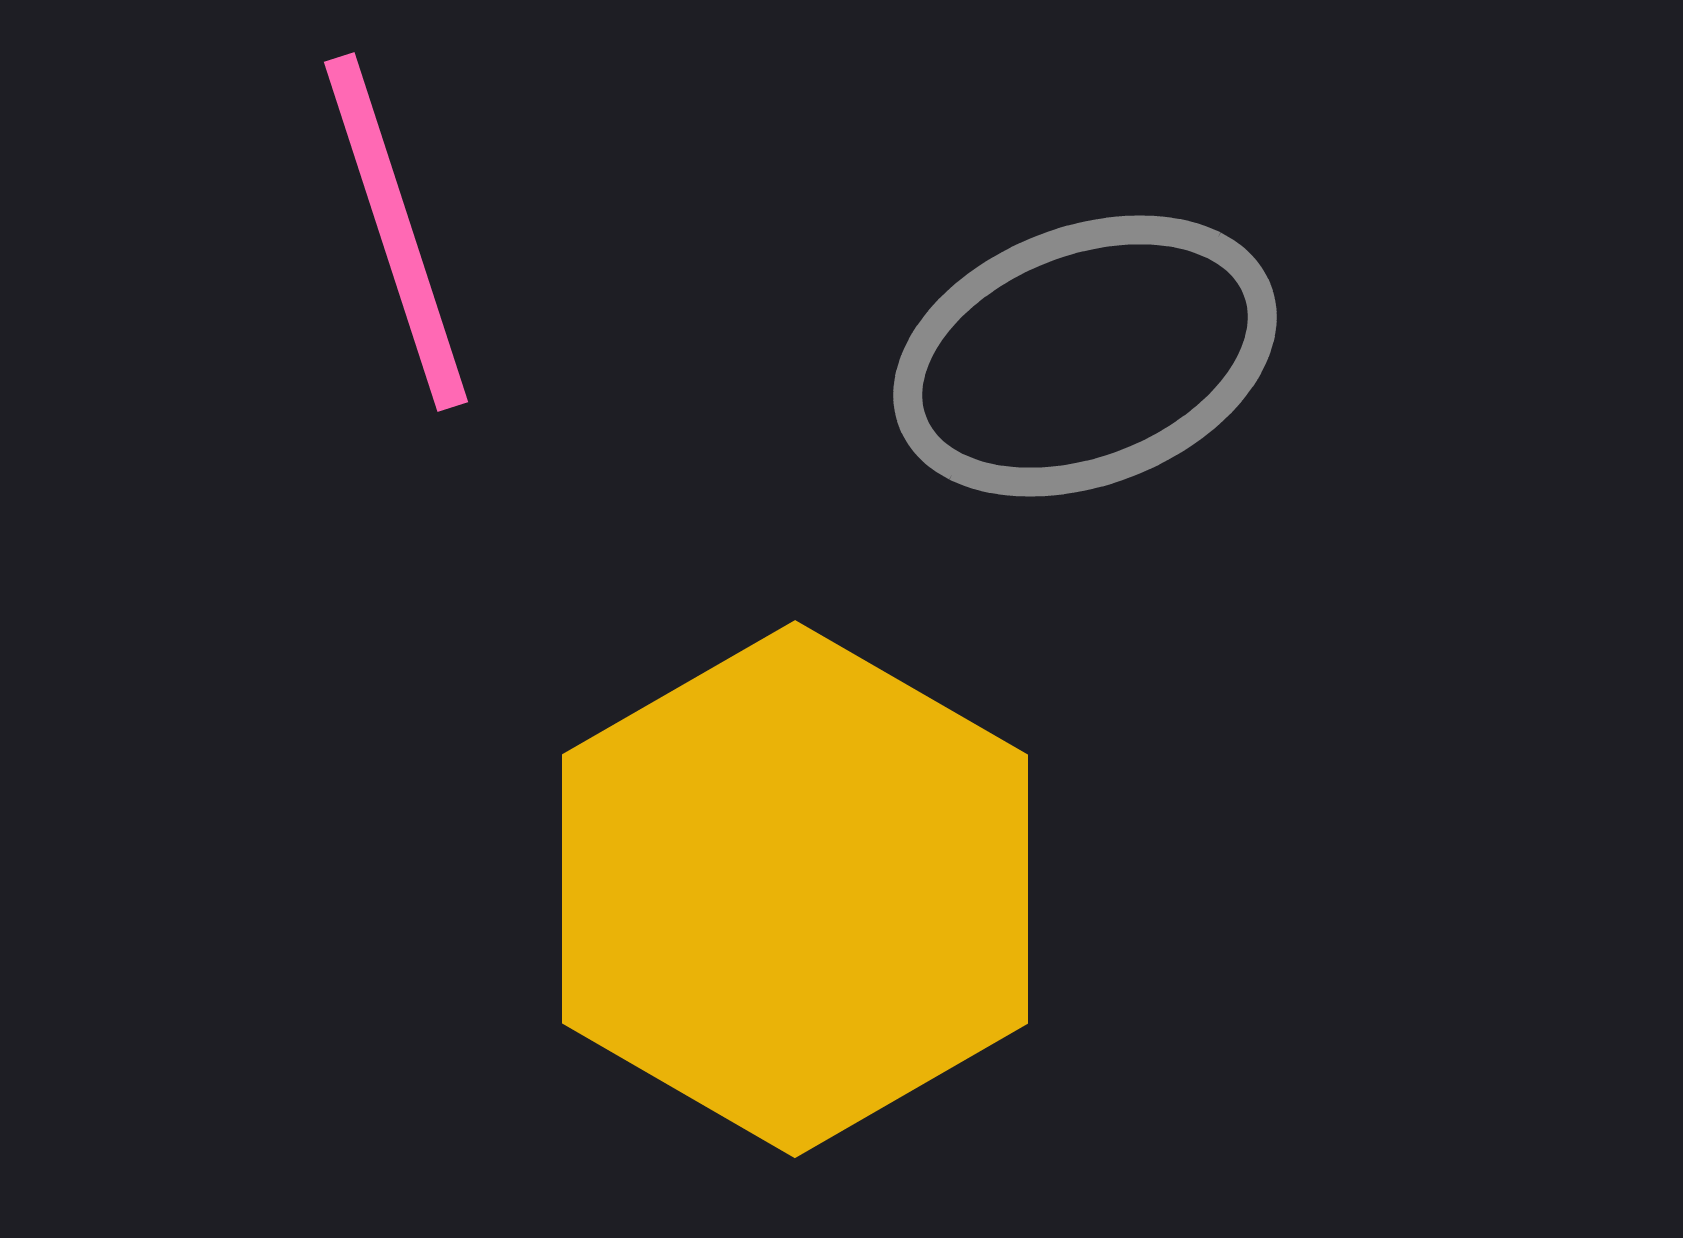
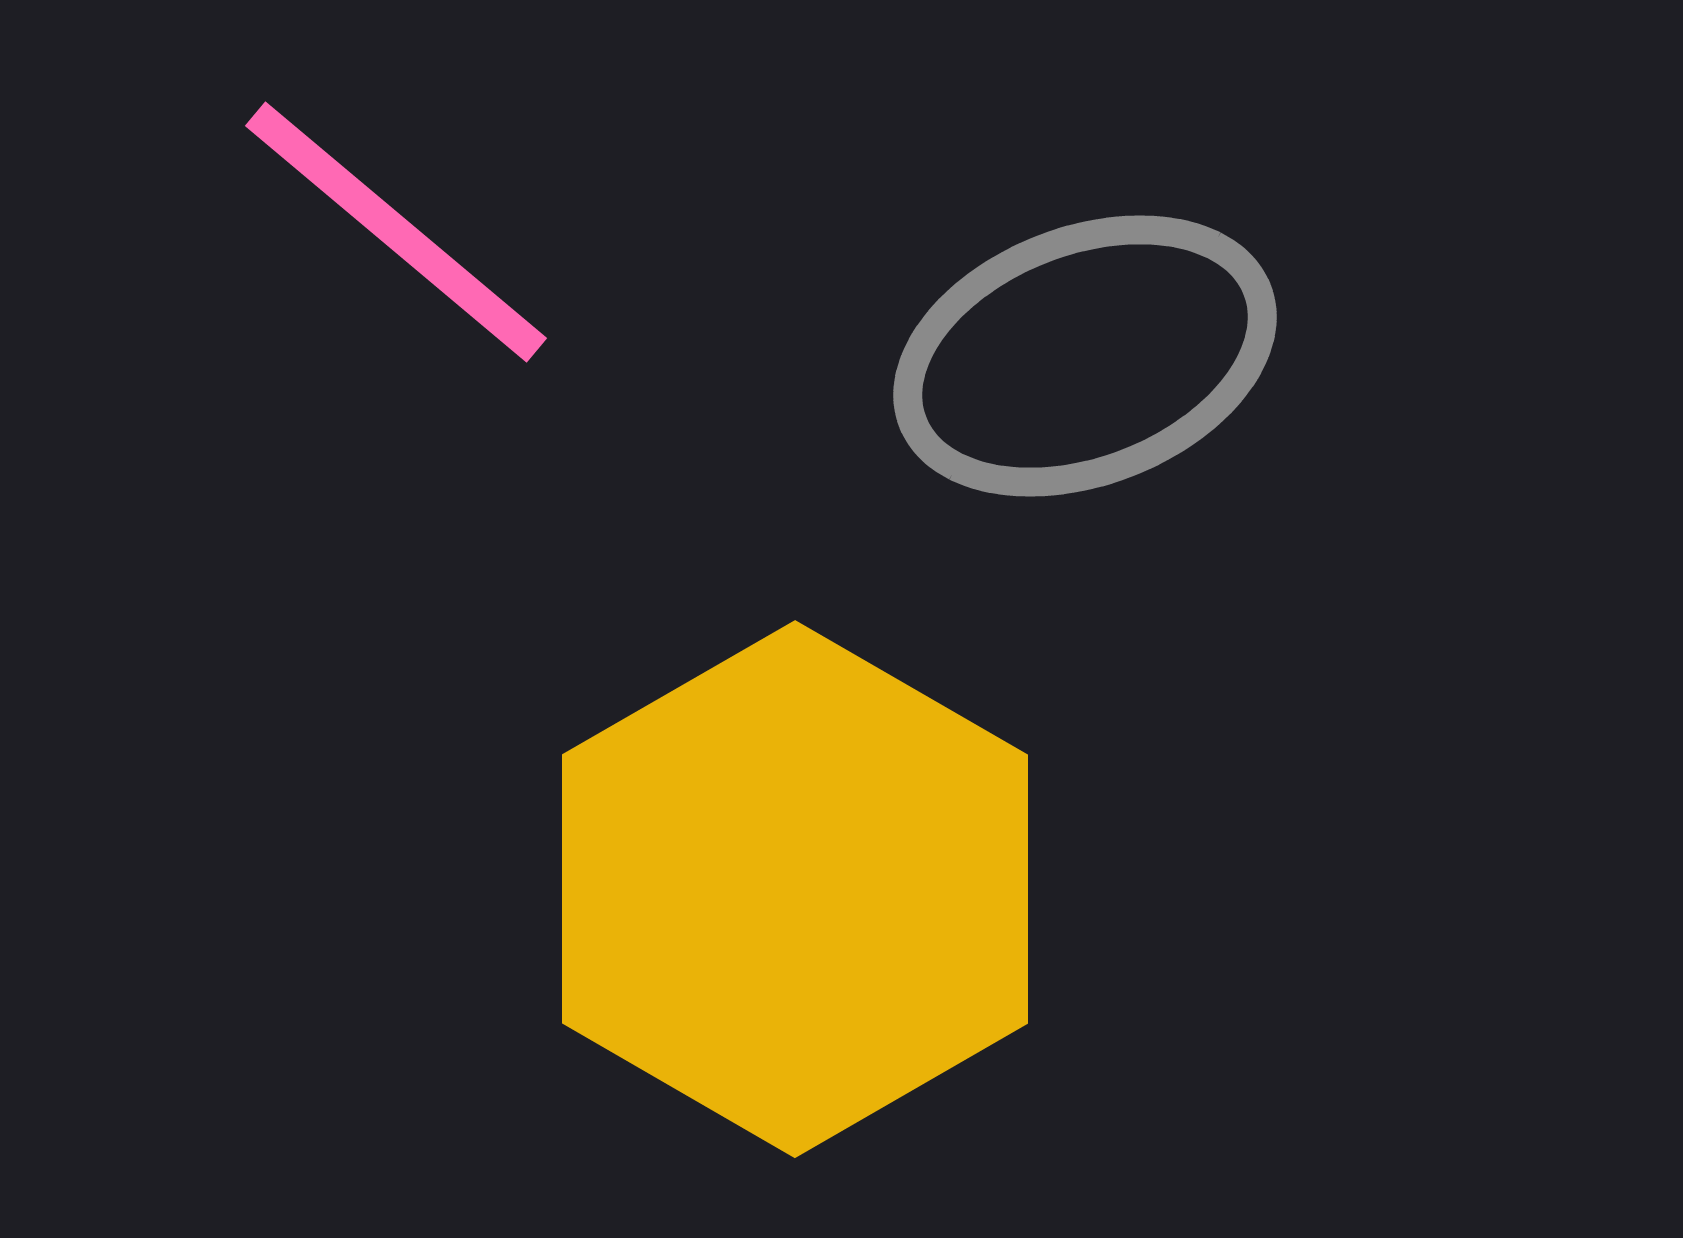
pink line: rotated 32 degrees counterclockwise
